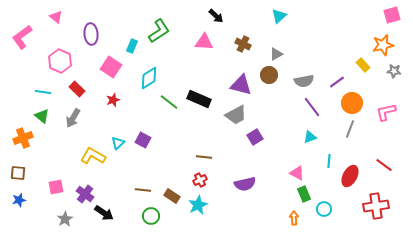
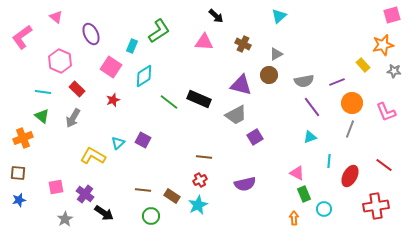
purple ellipse at (91, 34): rotated 20 degrees counterclockwise
cyan diamond at (149, 78): moved 5 px left, 2 px up
purple line at (337, 82): rotated 14 degrees clockwise
pink L-shape at (386, 112): rotated 100 degrees counterclockwise
